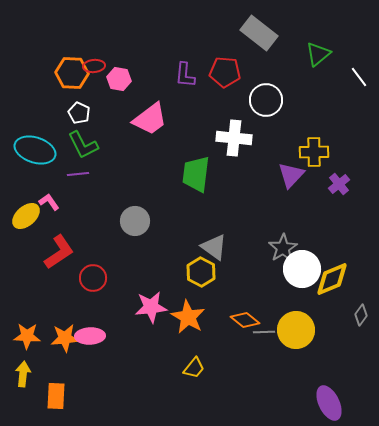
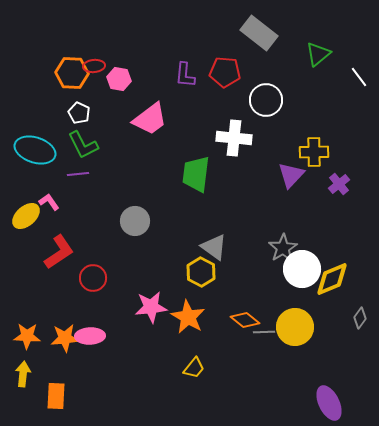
gray diamond at (361, 315): moved 1 px left, 3 px down
yellow circle at (296, 330): moved 1 px left, 3 px up
